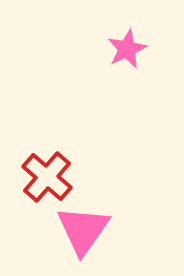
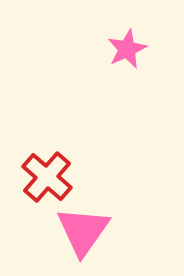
pink triangle: moved 1 px down
